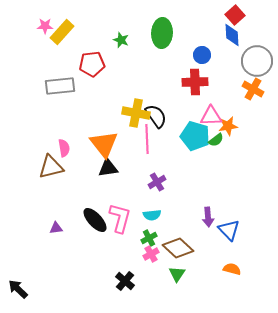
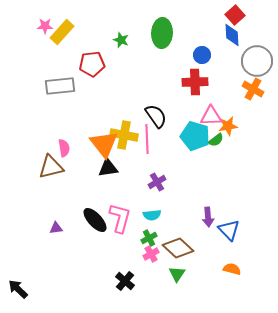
yellow cross: moved 12 px left, 22 px down
